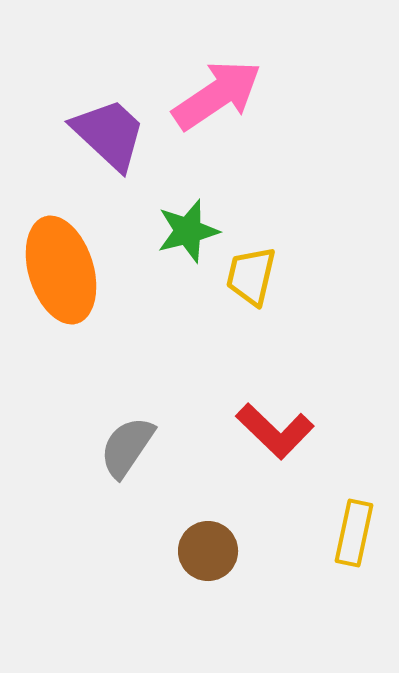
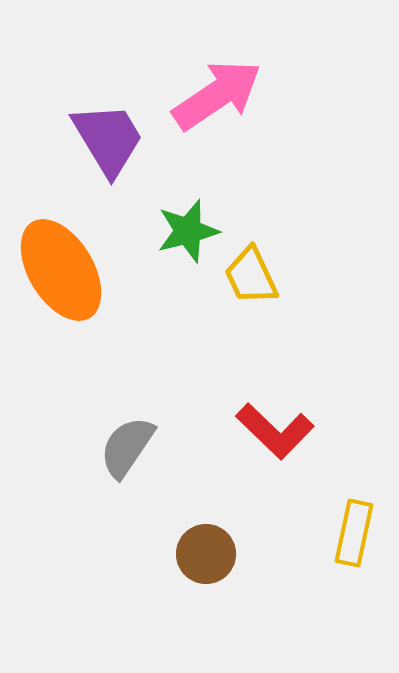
purple trapezoid: moved 1 px left, 5 px down; rotated 16 degrees clockwise
orange ellipse: rotated 14 degrees counterclockwise
yellow trapezoid: rotated 38 degrees counterclockwise
brown circle: moved 2 px left, 3 px down
